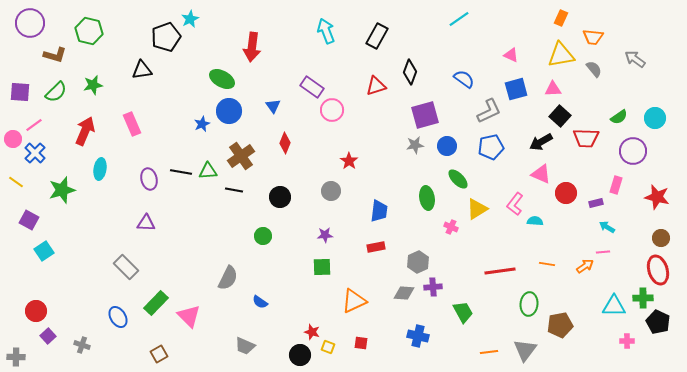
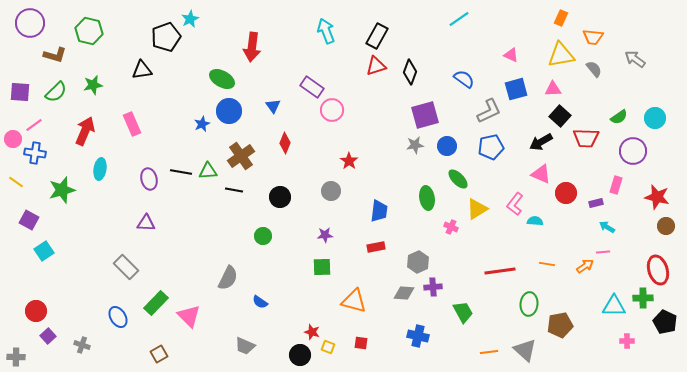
red triangle at (376, 86): moved 20 px up
blue cross at (35, 153): rotated 35 degrees counterclockwise
brown circle at (661, 238): moved 5 px right, 12 px up
orange triangle at (354, 301): rotated 40 degrees clockwise
black pentagon at (658, 322): moved 7 px right
gray triangle at (525, 350): rotated 25 degrees counterclockwise
